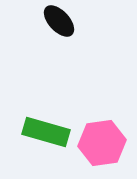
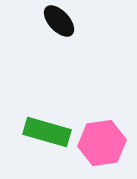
green rectangle: moved 1 px right
